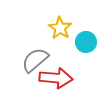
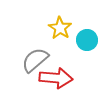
cyan circle: moved 1 px right, 2 px up
